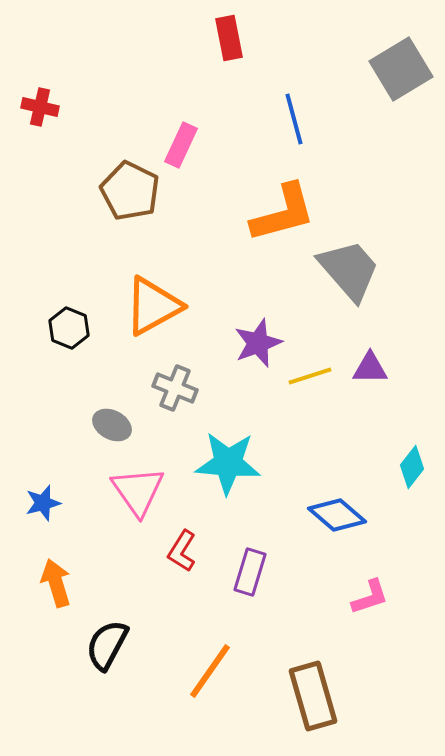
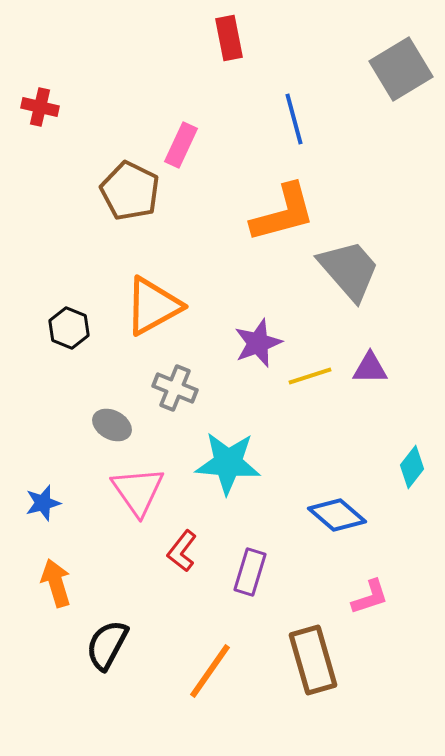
red L-shape: rotated 6 degrees clockwise
brown rectangle: moved 36 px up
